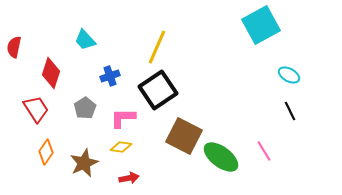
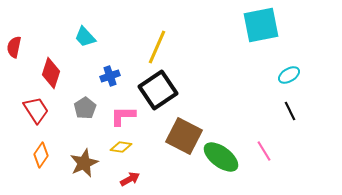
cyan square: rotated 18 degrees clockwise
cyan trapezoid: moved 3 px up
cyan ellipse: rotated 60 degrees counterclockwise
red trapezoid: moved 1 px down
pink L-shape: moved 2 px up
orange diamond: moved 5 px left, 3 px down
red arrow: moved 1 px right, 1 px down; rotated 18 degrees counterclockwise
